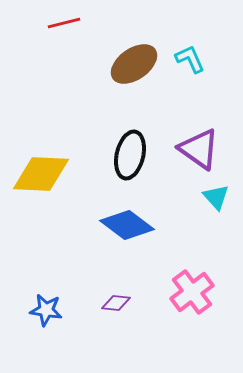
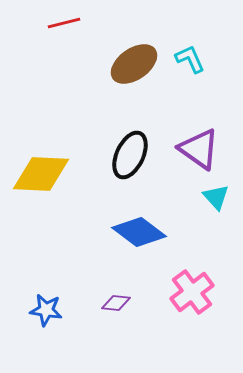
black ellipse: rotated 12 degrees clockwise
blue diamond: moved 12 px right, 7 px down
